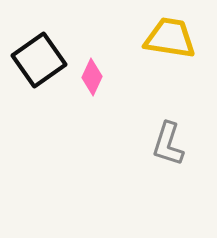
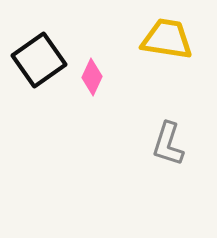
yellow trapezoid: moved 3 px left, 1 px down
